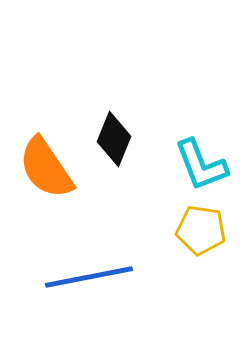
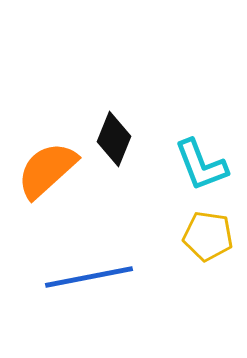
orange semicircle: moved 1 px right, 2 px down; rotated 82 degrees clockwise
yellow pentagon: moved 7 px right, 6 px down
